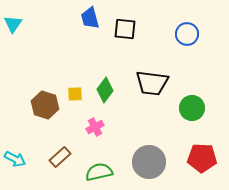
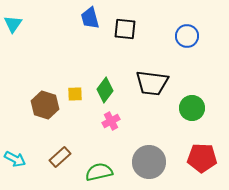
blue circle: moved 2 px down
pink cross: moved 16 px right, 6 px up
